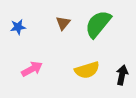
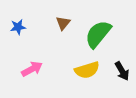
green semicircle: moved 10 px down
black arrow: moved 4 px up; rotated 138 degrees clockwise
